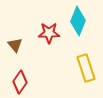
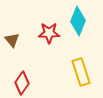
brown triangle: moved 3 px left, 5 px up
yellow rectangle: moved 5 px left, 4 px down
red diamond: moved 2 px right, 1 px down
